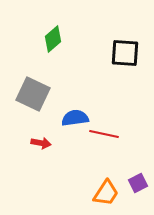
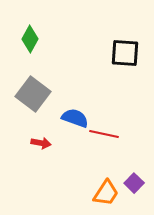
green diamond: moved 23 px left; rotated 20 degrees counterclockwise
gray square: rotated 12 degrees clockwise
blue semicircle: rotated 28 degrees clockwise
purple square: moved 4 px left; rotated 18 degrees counterclockwise
